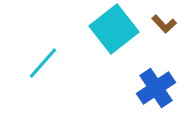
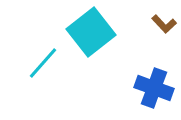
cyan square: moved 23 px left, 3 px down
blue cross: moved 2 px left; rotated 36 degrees counterclockwise
